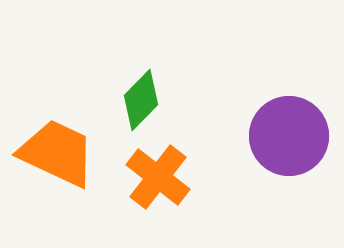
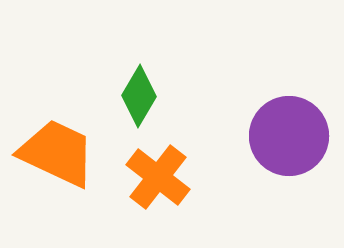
green diamond: moved 2 px left, 4 px up; rotated 14 degrees counterclockwise
